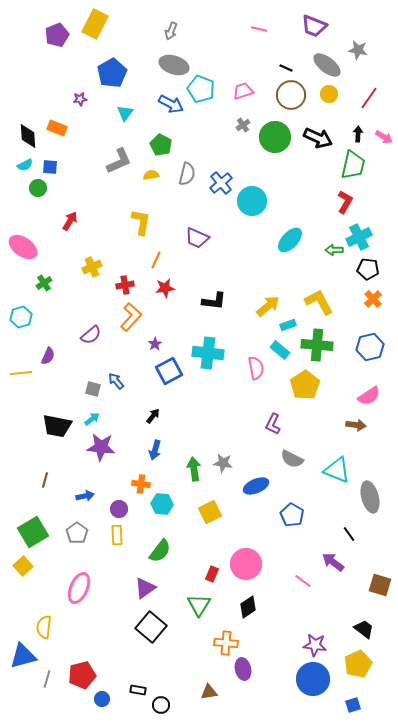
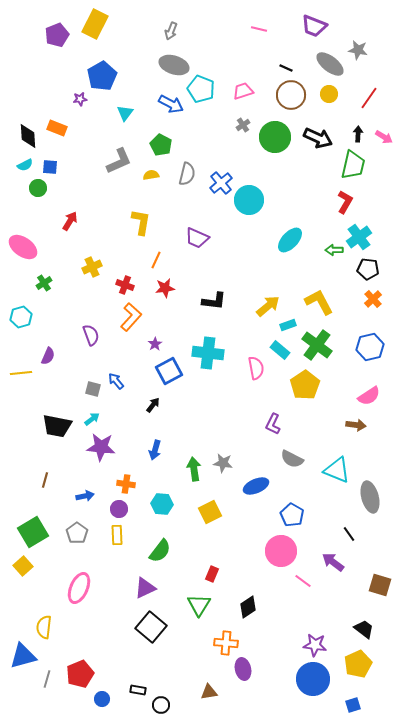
gray ellipse at (327, 65): moved 3 px right, 1 px up
blue pentagon at (112, 73): moved 10 px left, 3 px down
cyan circle at (252, 201): moved 3 px left, 1 px up
cyan cross at (359, 237): rotated 10 degrees counterclockwise
red cross at (125, 285): rotated 30 degrees clockwise
purple semicircle at (91, 335): rotated 70 degrees counterclockwise
green cross at (317, 345): rotated 32 degrees clockwise
black arrow at (153, 416): moved 11 px up
orange cross at (141, 484): moved 15 px left
pink circle at (246, 564): moved 35 px right, 13 px up
purple triangle at (145, 588): rotated 10 degrees clockwise
red pentagon at (82, 675): moved 2 px left, 1 px up; rotated 8 degrees counterclockwise
